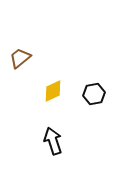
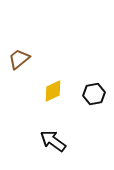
brown trapezoid: moved 1 px left, 1 px down
black arrow: rotated 36 degrees counterclockwise
